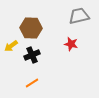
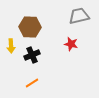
brown hexagon: moved 1 px left, 1 px up
yellow arrow: rotated 56 degrees counterclockwise
